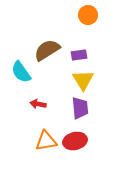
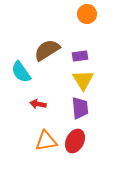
orange circle: moved 1 px left, 1 px up
purple rectangle: moved 1 px right, 1 px down
red ellipse: rotated 50 degrees counterclockwise
